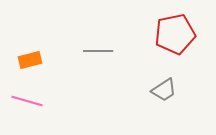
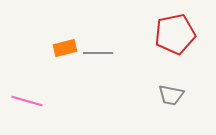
gray line: moved 2 px down
orange rectangle: moved 35 px right, 12 px up
gray trapezoid: moved 7 px right, 5 px down; rotated 44 degrees clockwise
